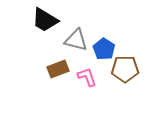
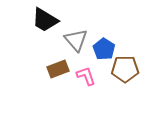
gray triangle: rotated 35 degrees clockwise
pink L-shape: moved 1 px left, 1 px up
